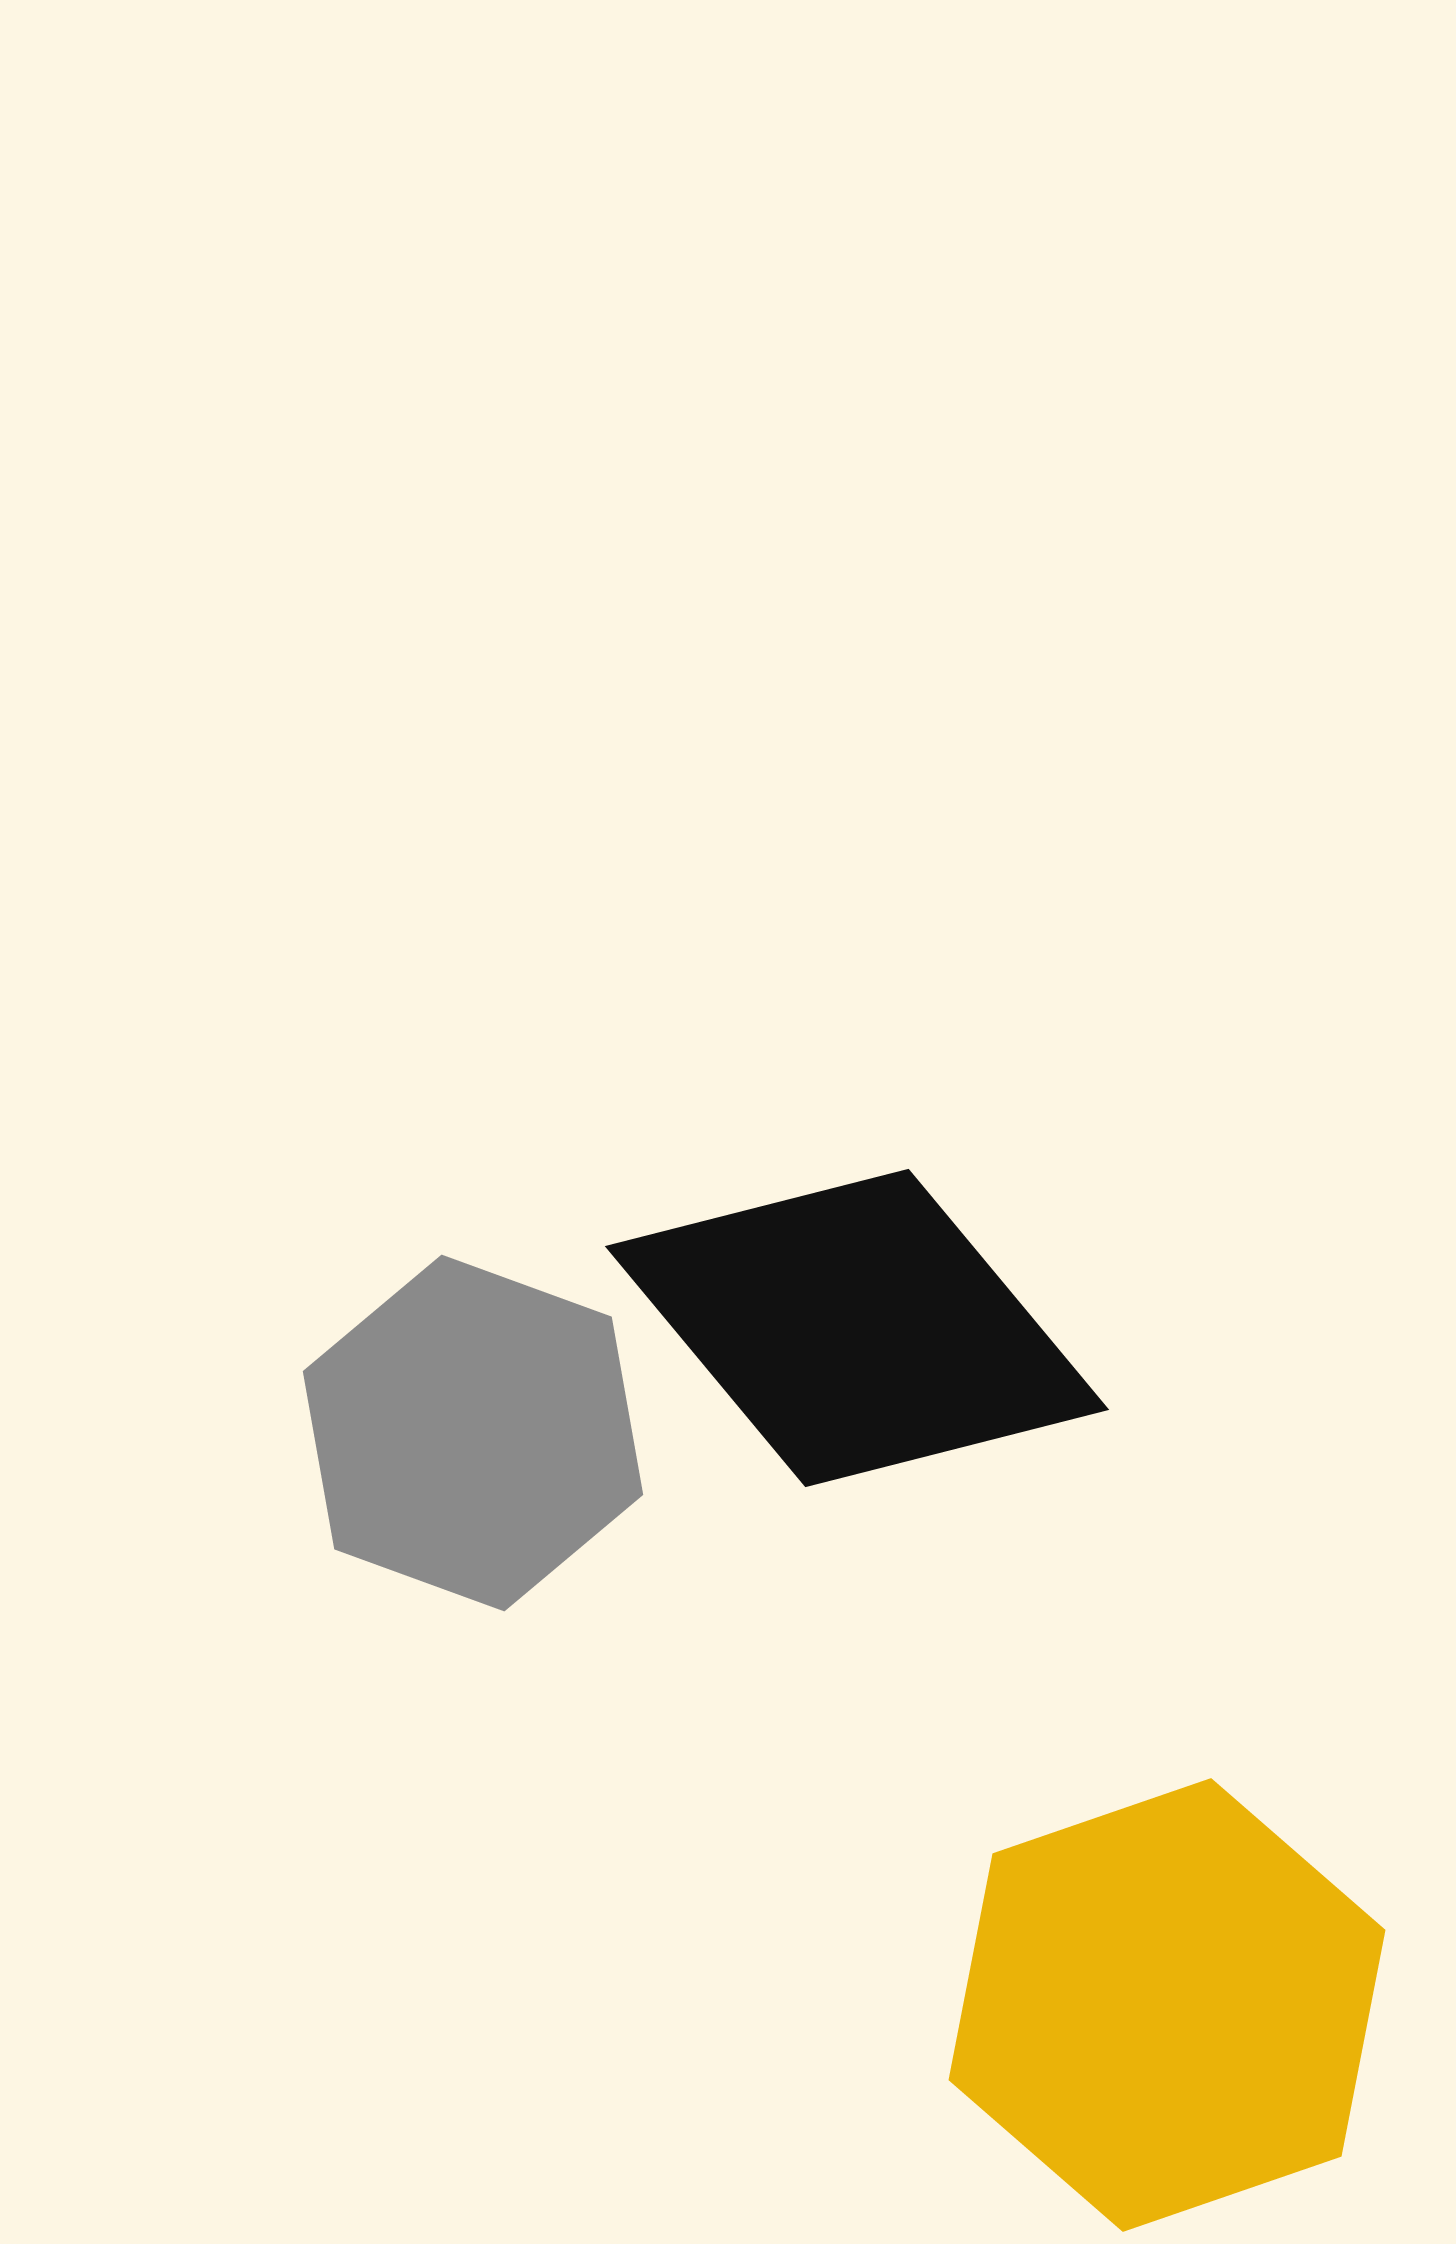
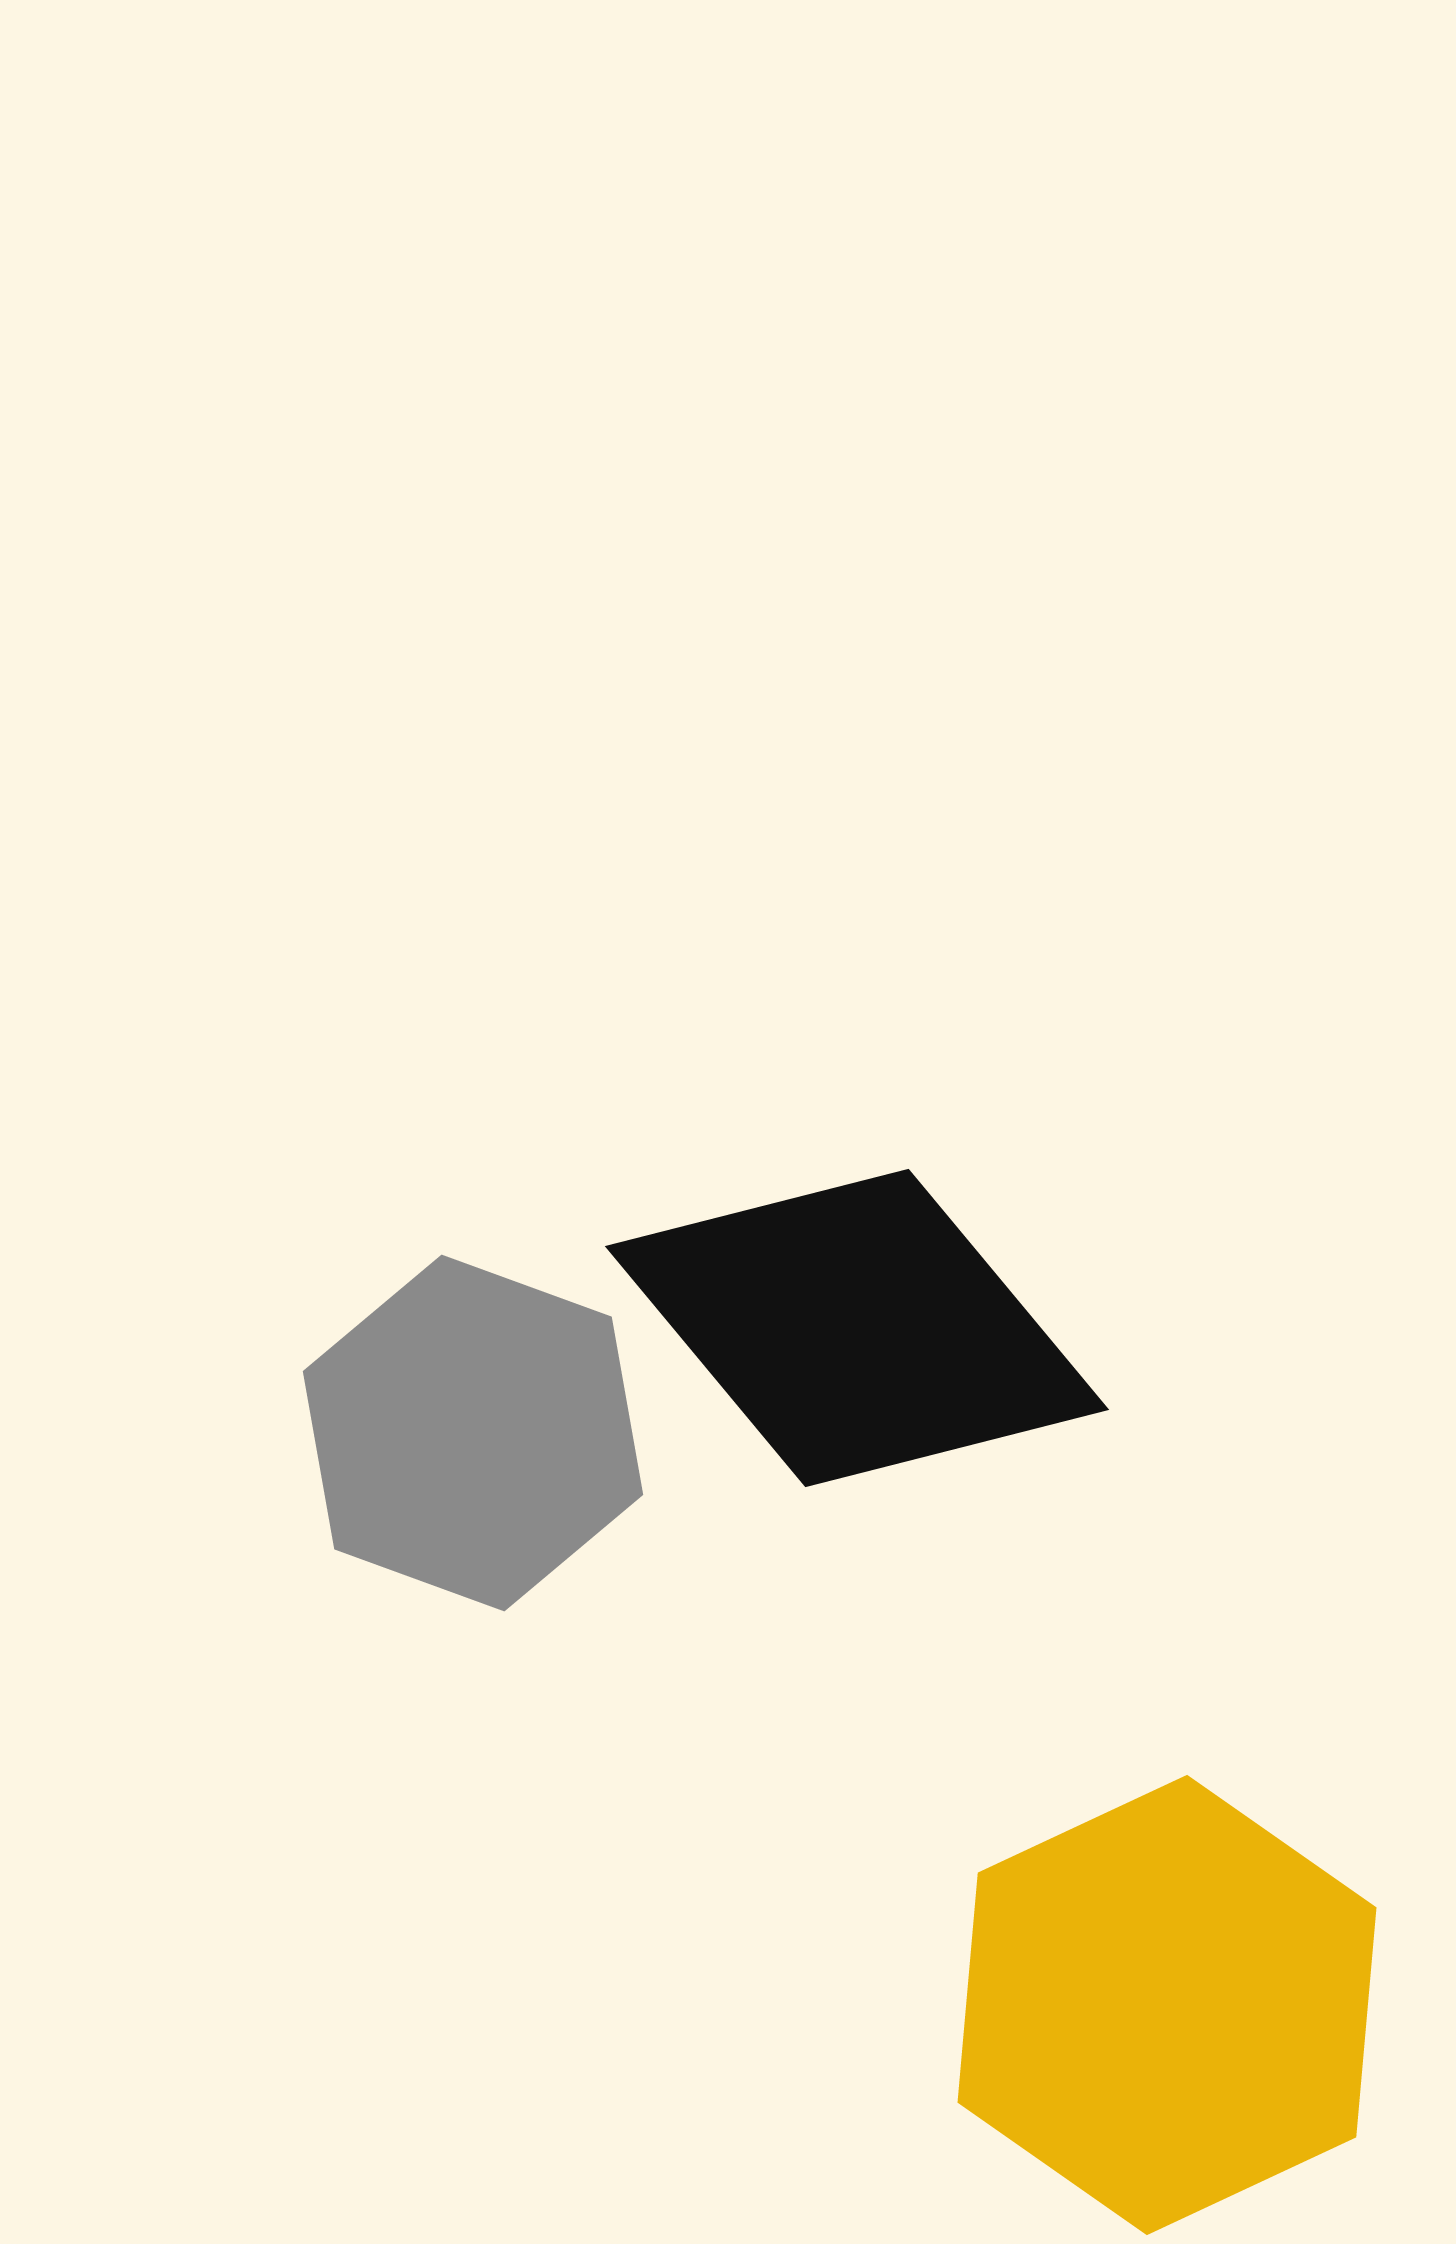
yellow hexagon: rotated 6 degrees counterclockwise
